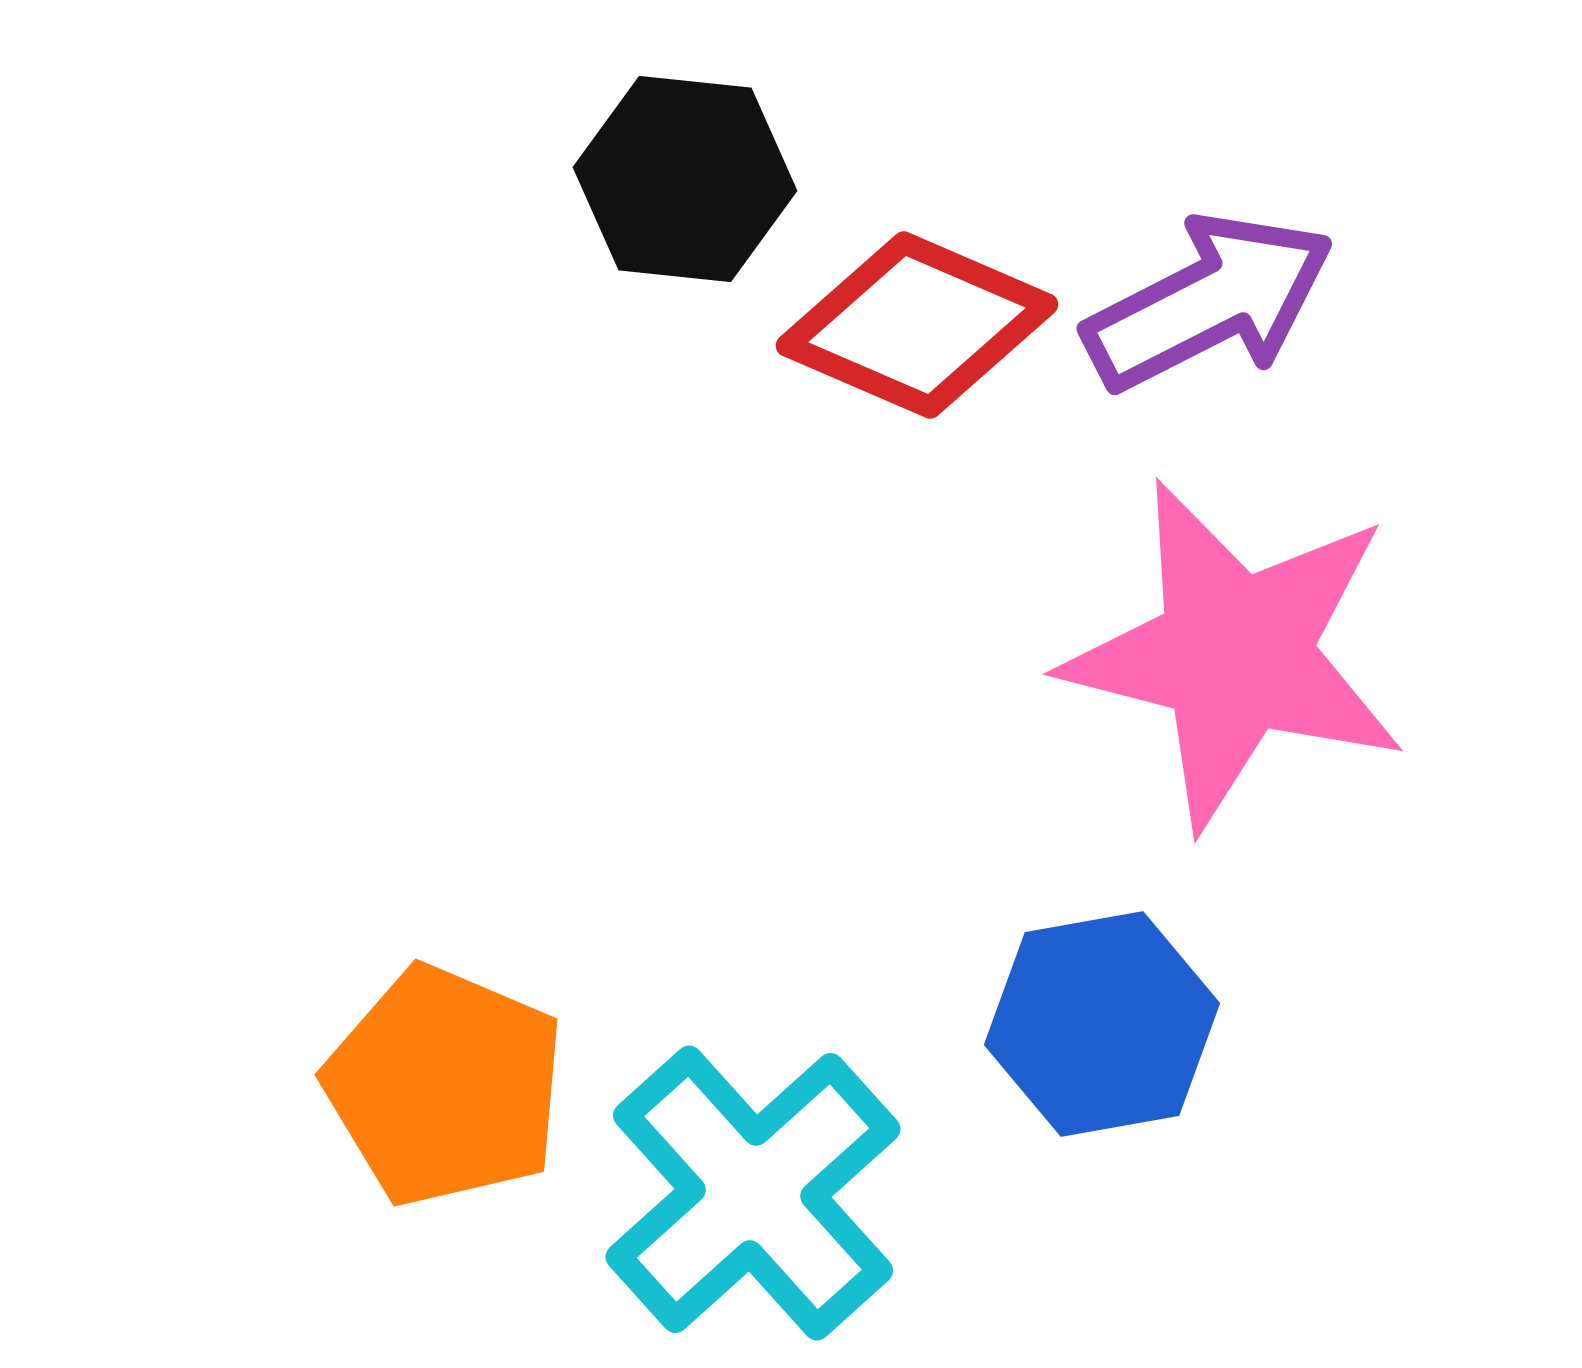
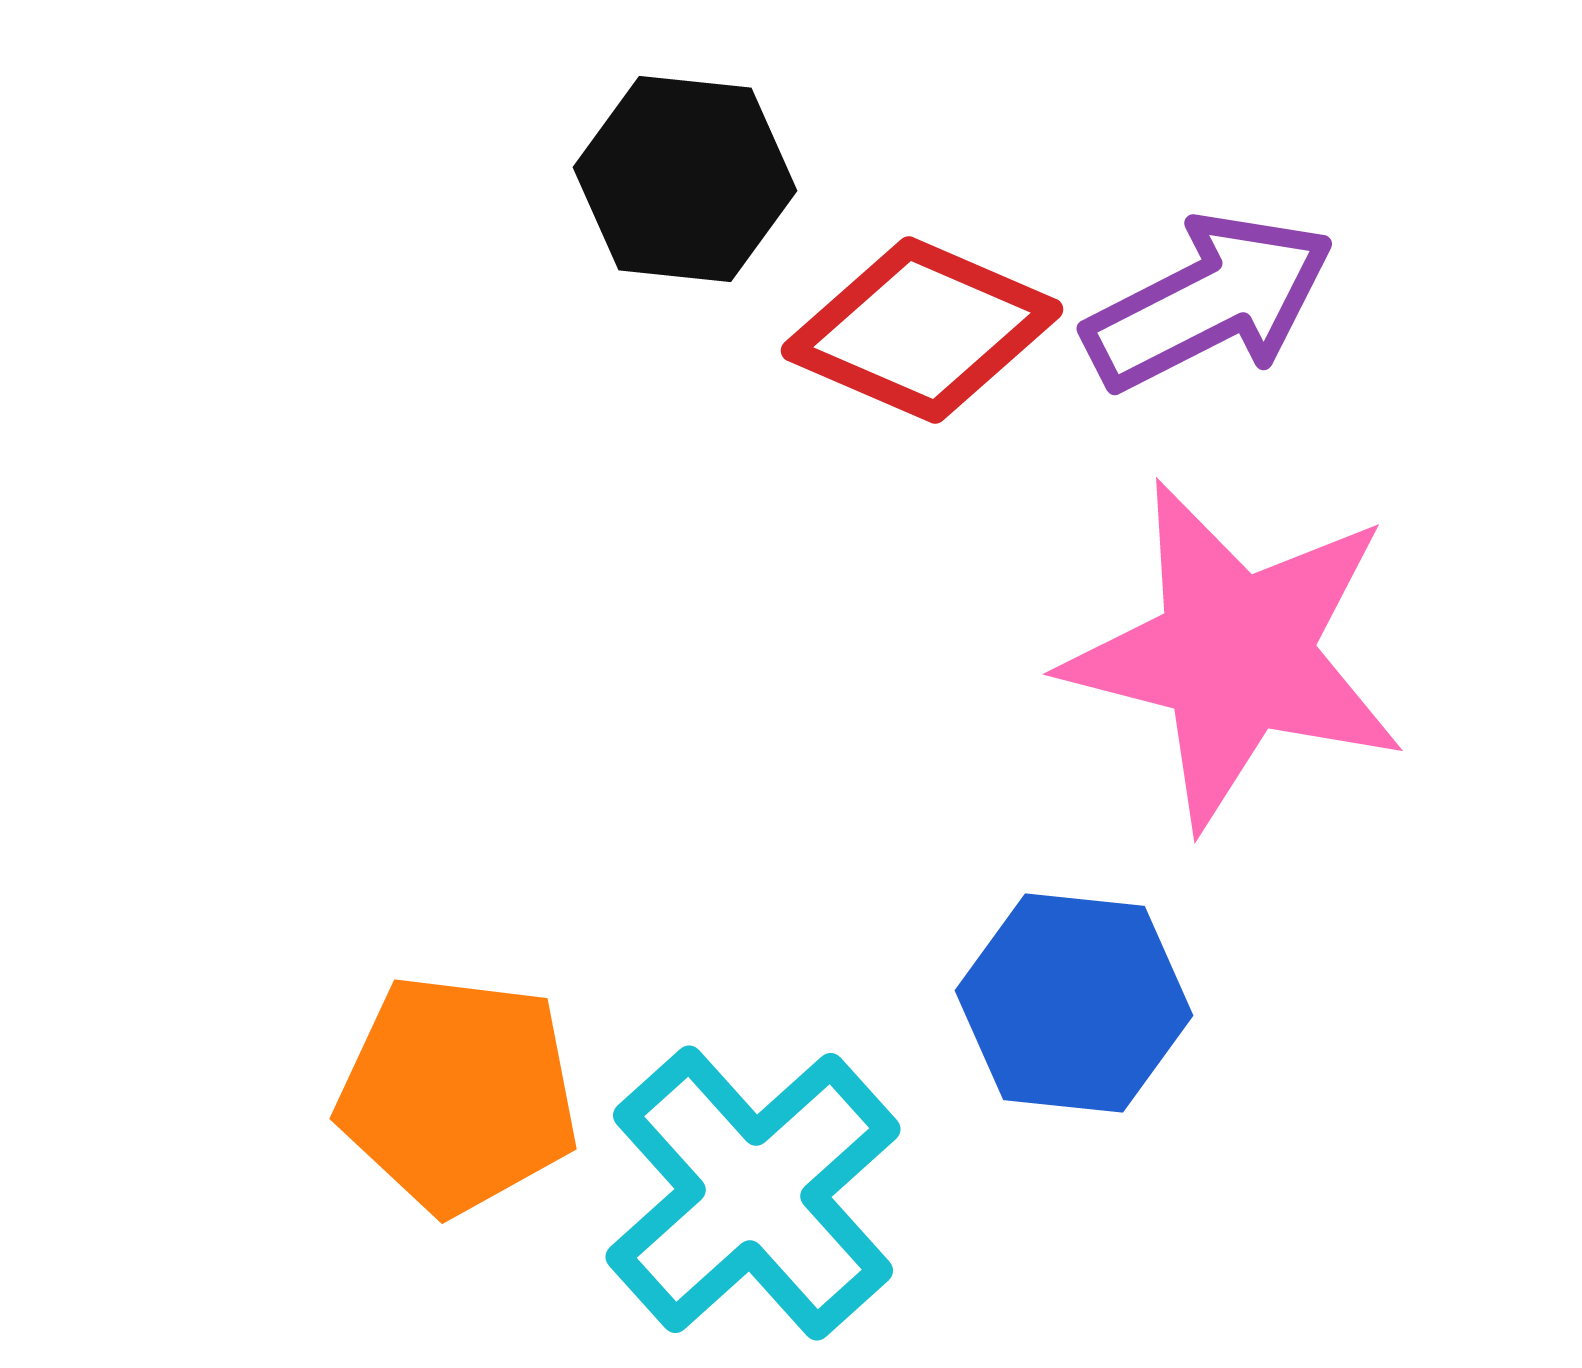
red diamond: moved 5 px right, 5 px down
blue hexagon: moved 28 px left, 21 px up; rotated 16 degrees clockwise
orange pentagon: moved 13 px right, 8 px down; rotated 16 degrees counterclockwise
